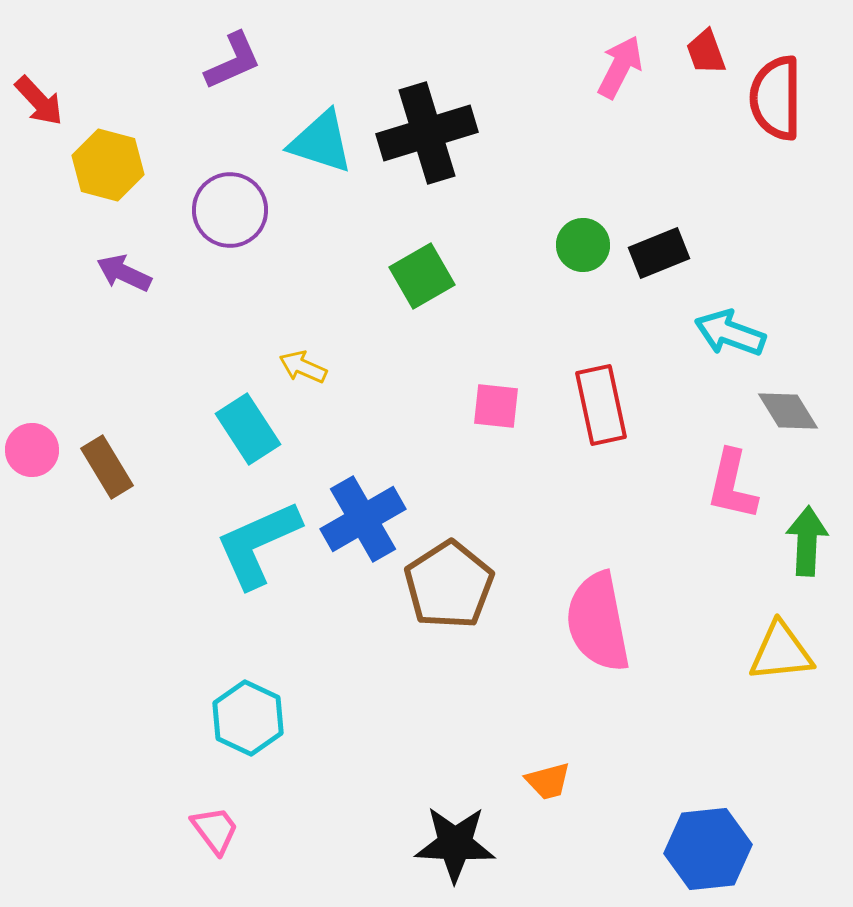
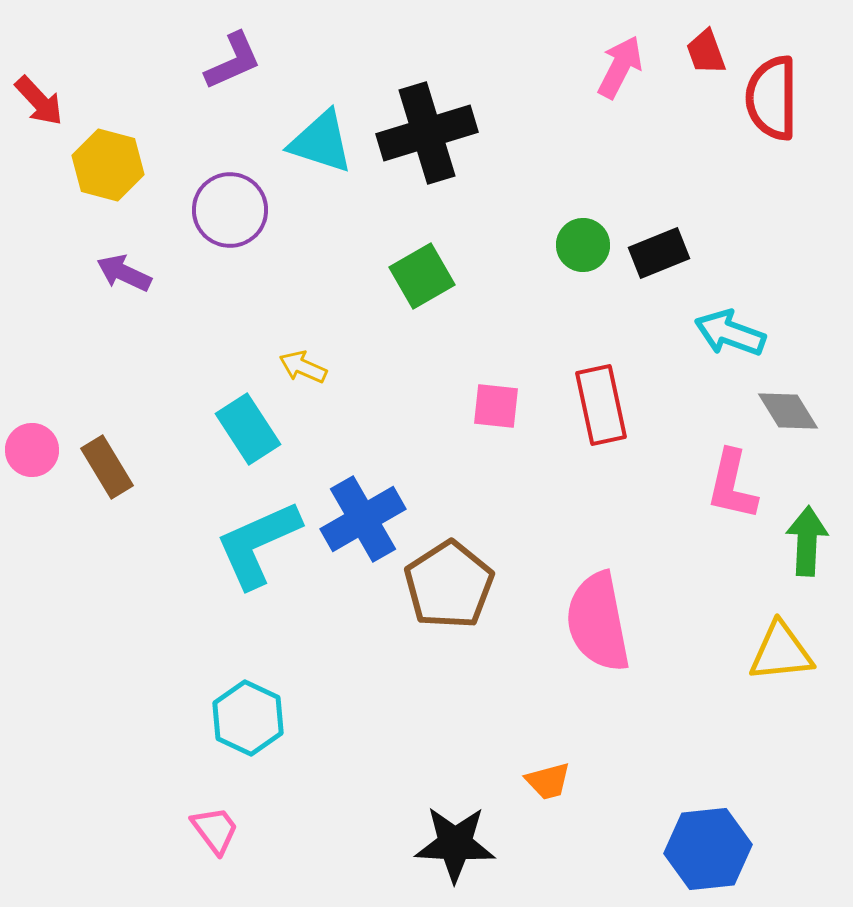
red semicircle: moved 4 px left
